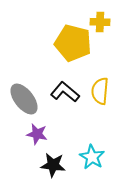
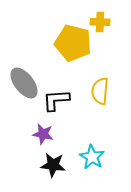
black L-shape: moved 9 px left, 8 px down; rotated 44 degrees counterclockwise
gray ellipse: moved 16 px up
purple star: moved 6 px right
